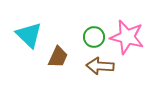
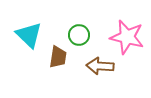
green circle: moved 15 px left, 2 px up
brown trapezoid: rotated 15 degrees counterclockwise
